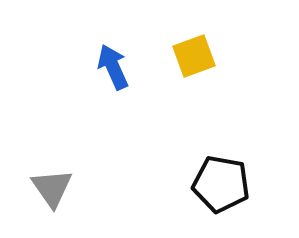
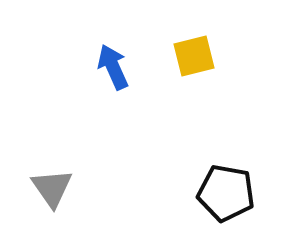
yellow square: rotated 6 degrees clockwise
black pentagon: moved 5 px right, 9 px down
